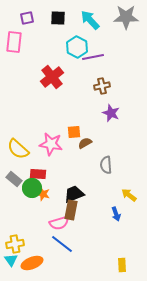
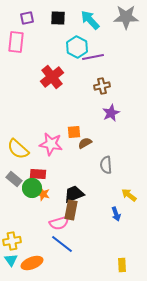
pink rectangle: moved 2 px right
purple star: rotated 24 degrees clockwise
yellow cross: moved 3 px left, 3 px up
